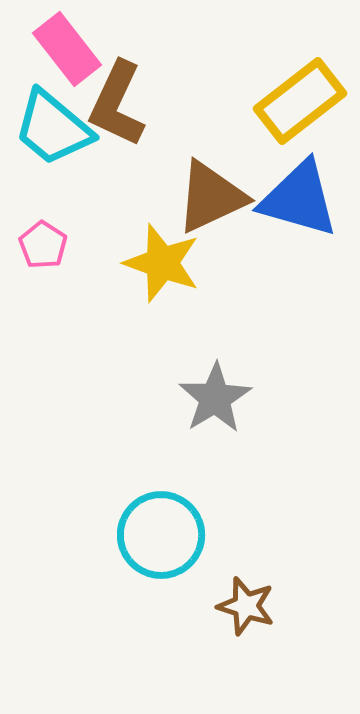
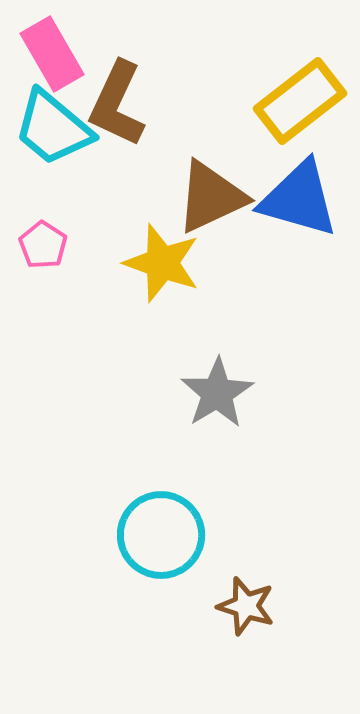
pink rectangle: moved 15 px left, 5 px down; rotated 8 degrees clockwise
gray star: moved 2 px right, 5 px up
